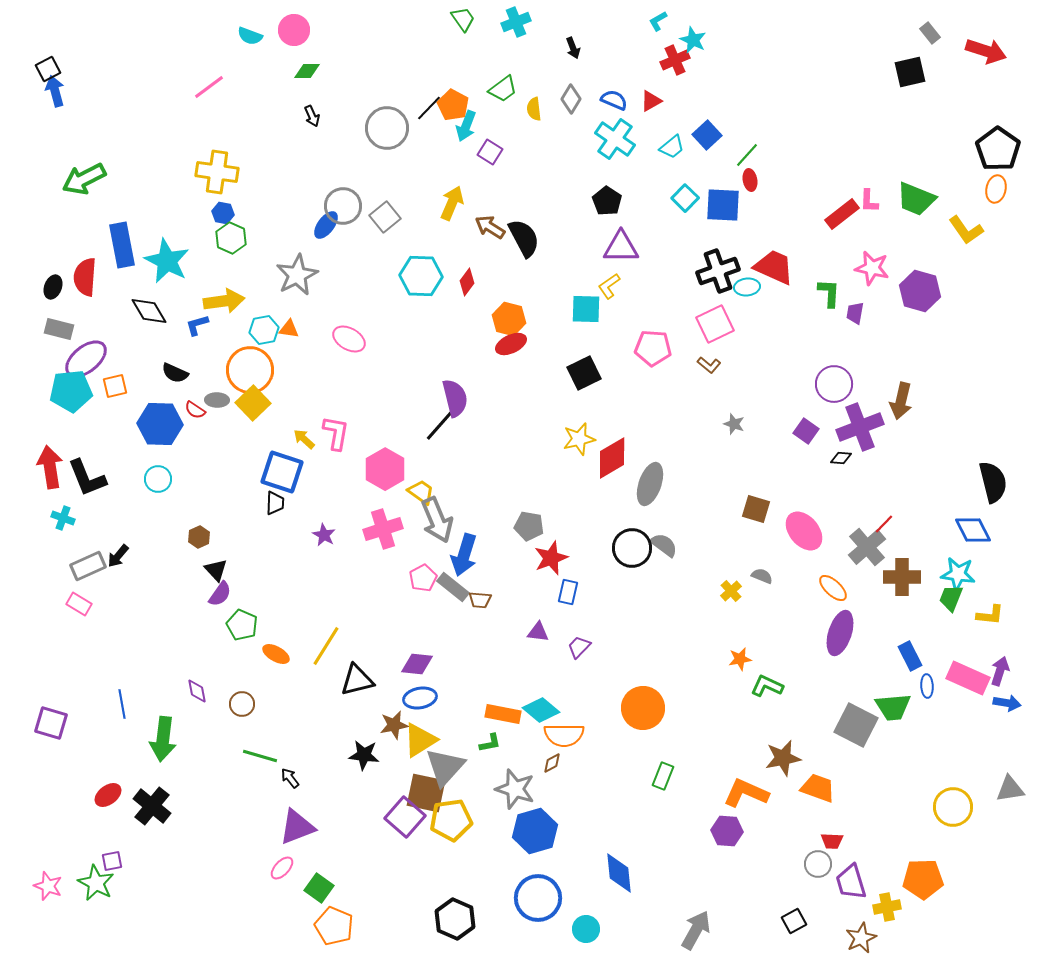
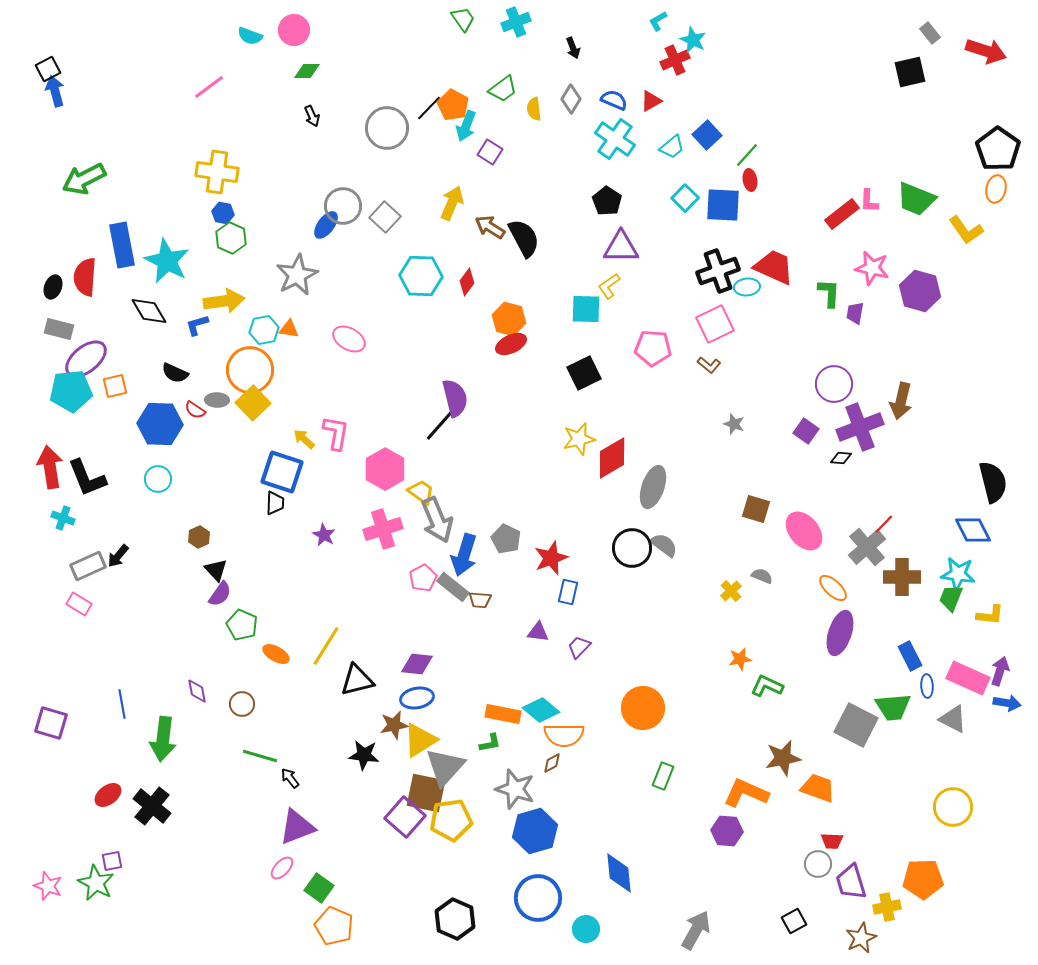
gray square at (385, 217): rotated 8 degrees counterclockwise
gray ellipse at (650, 484): moved 3 px right, 3 px down
gray pentagon at (529, 526): moved 23 px left, 13 px down; rotated 16 degrees clockwise
blue ellipse at (420, 698): moved 3 px left
gray triangle at (1010, 789): moved 57 px left, 70 px up; rotated 36 degrees clockwise
